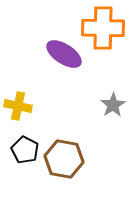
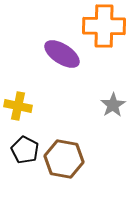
orange cross: moved 1 px right, 2 px up
purple ellipse: moved 2 px left
